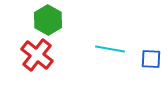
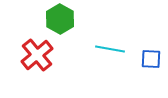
green hexagon: moved 12 px right, 1 px up
red cross: rotated 12 degrees clockwise
